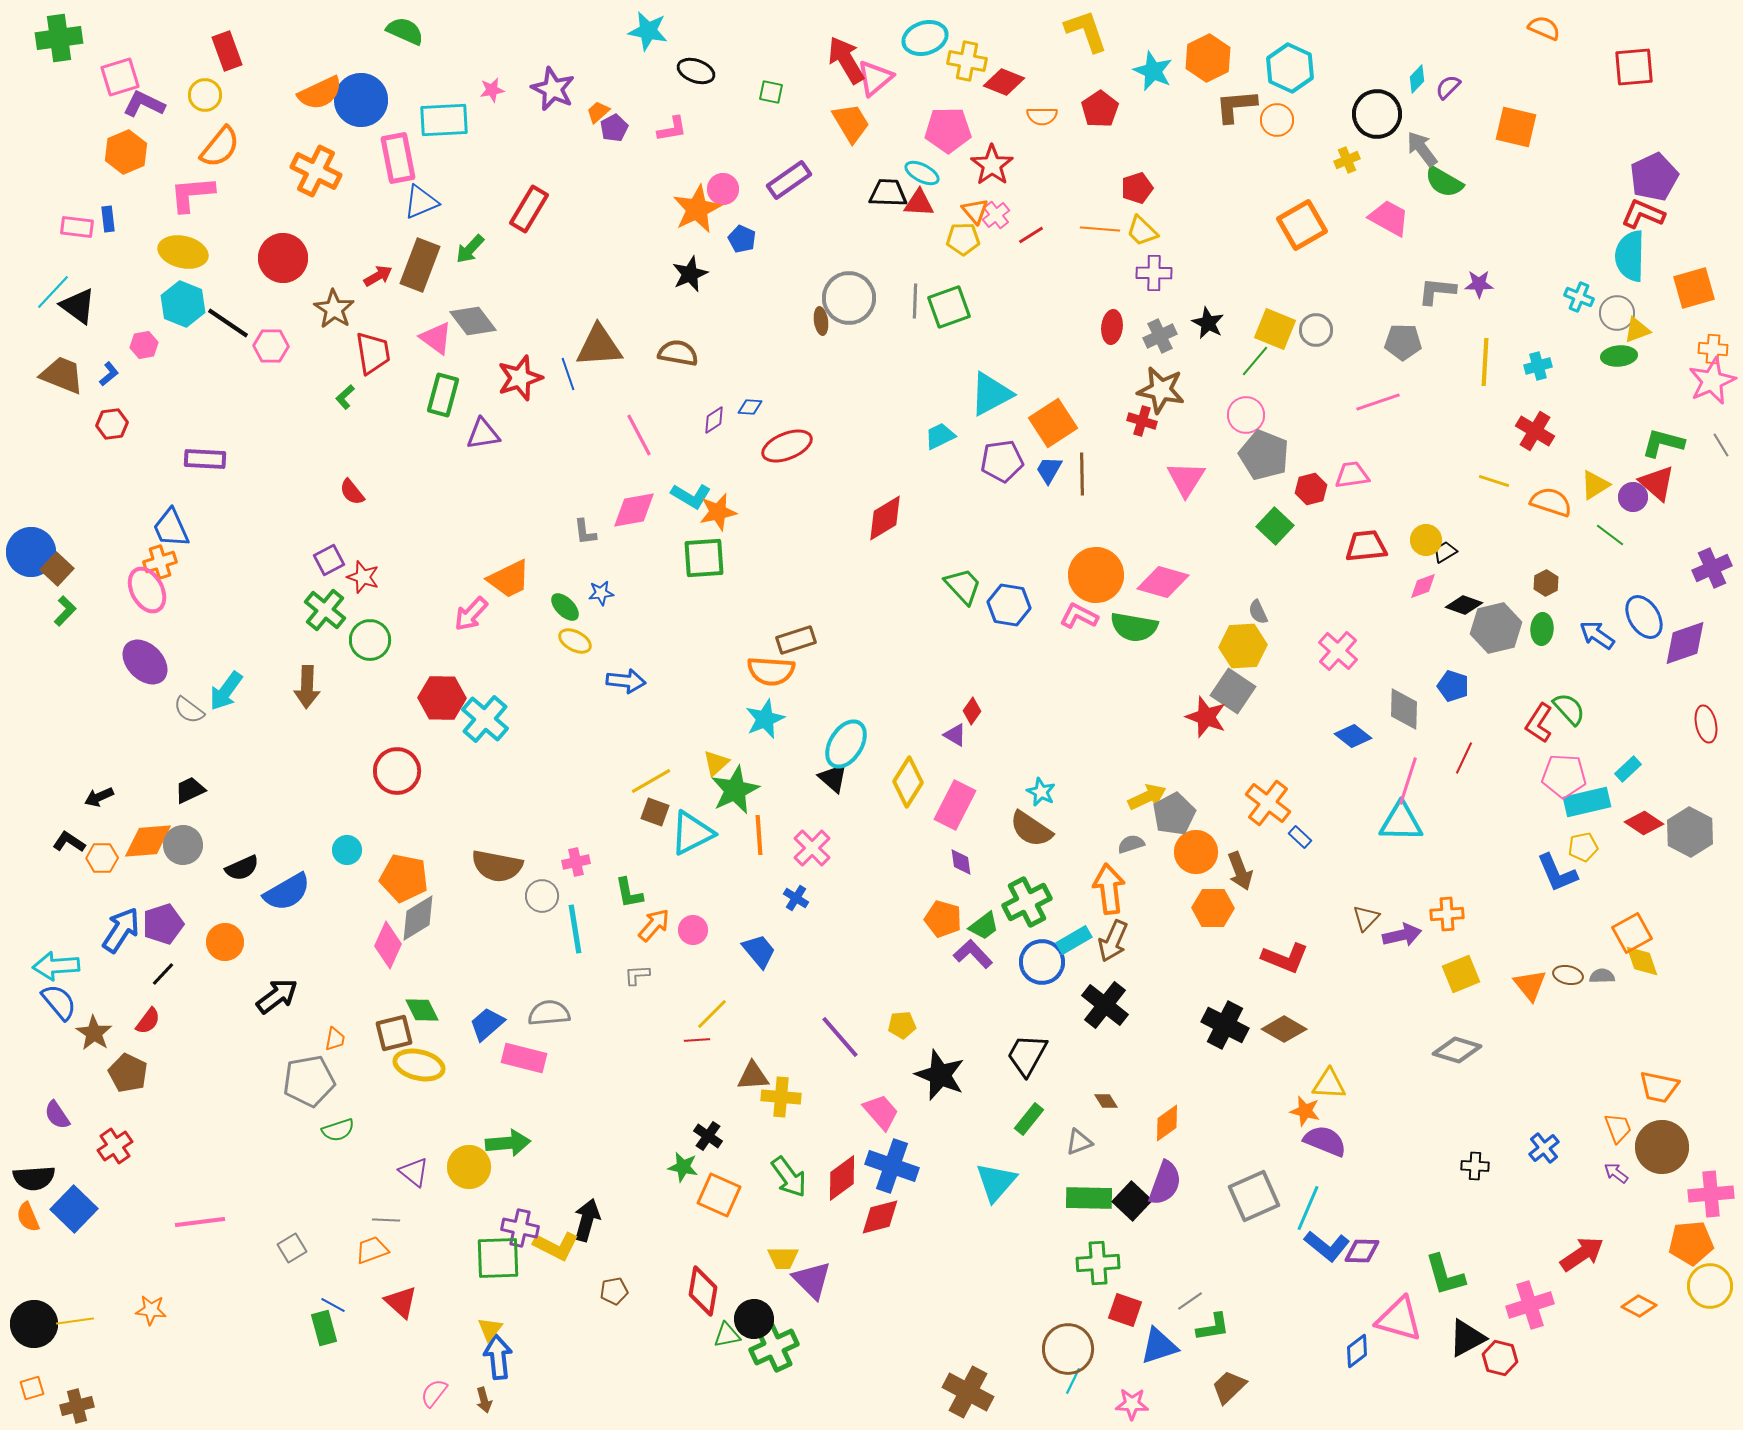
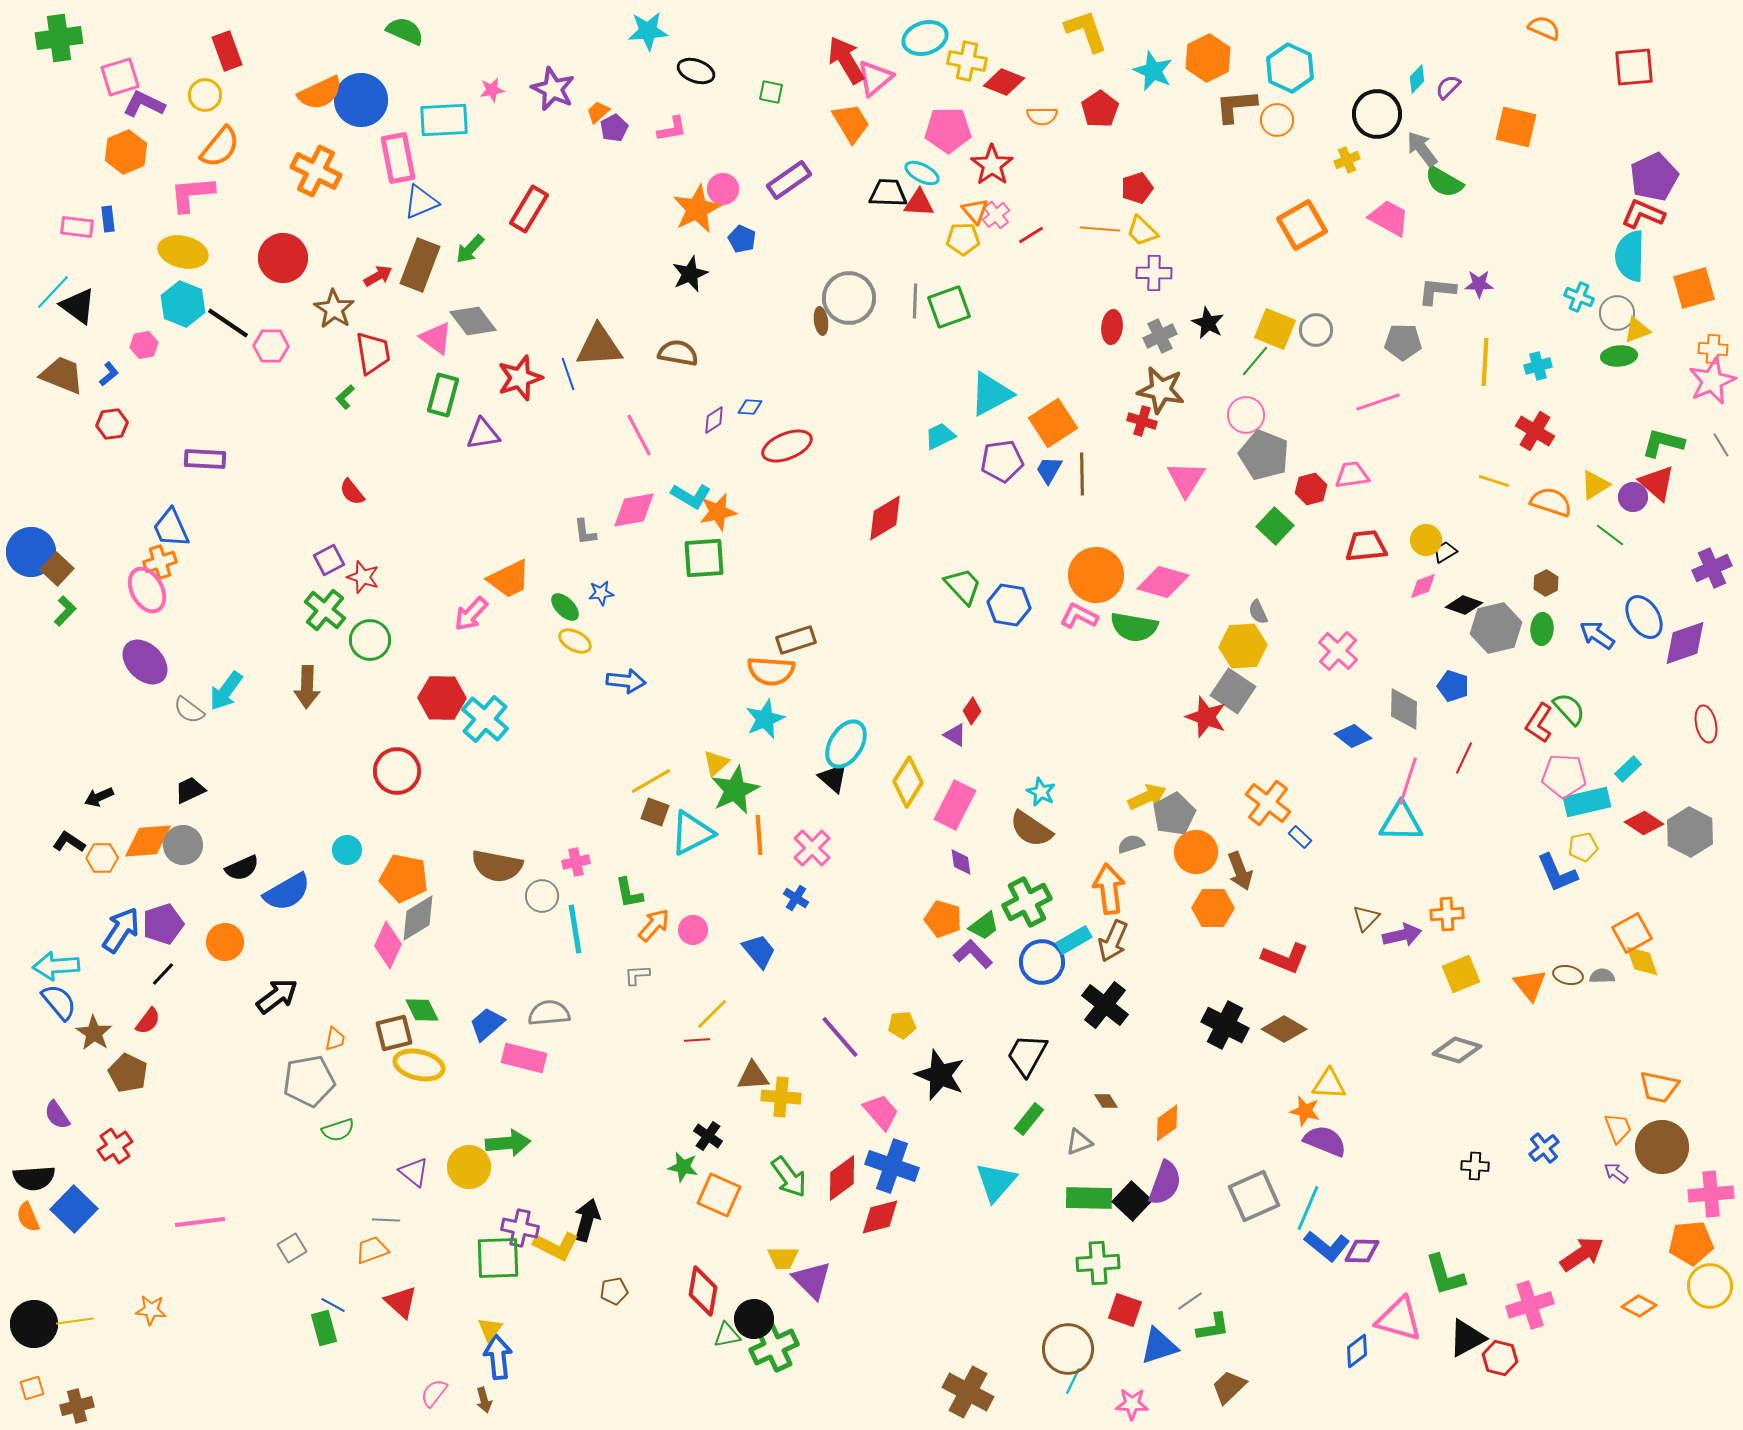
cyan star at (648, 31): rotated 15 degrees counterclockwise
